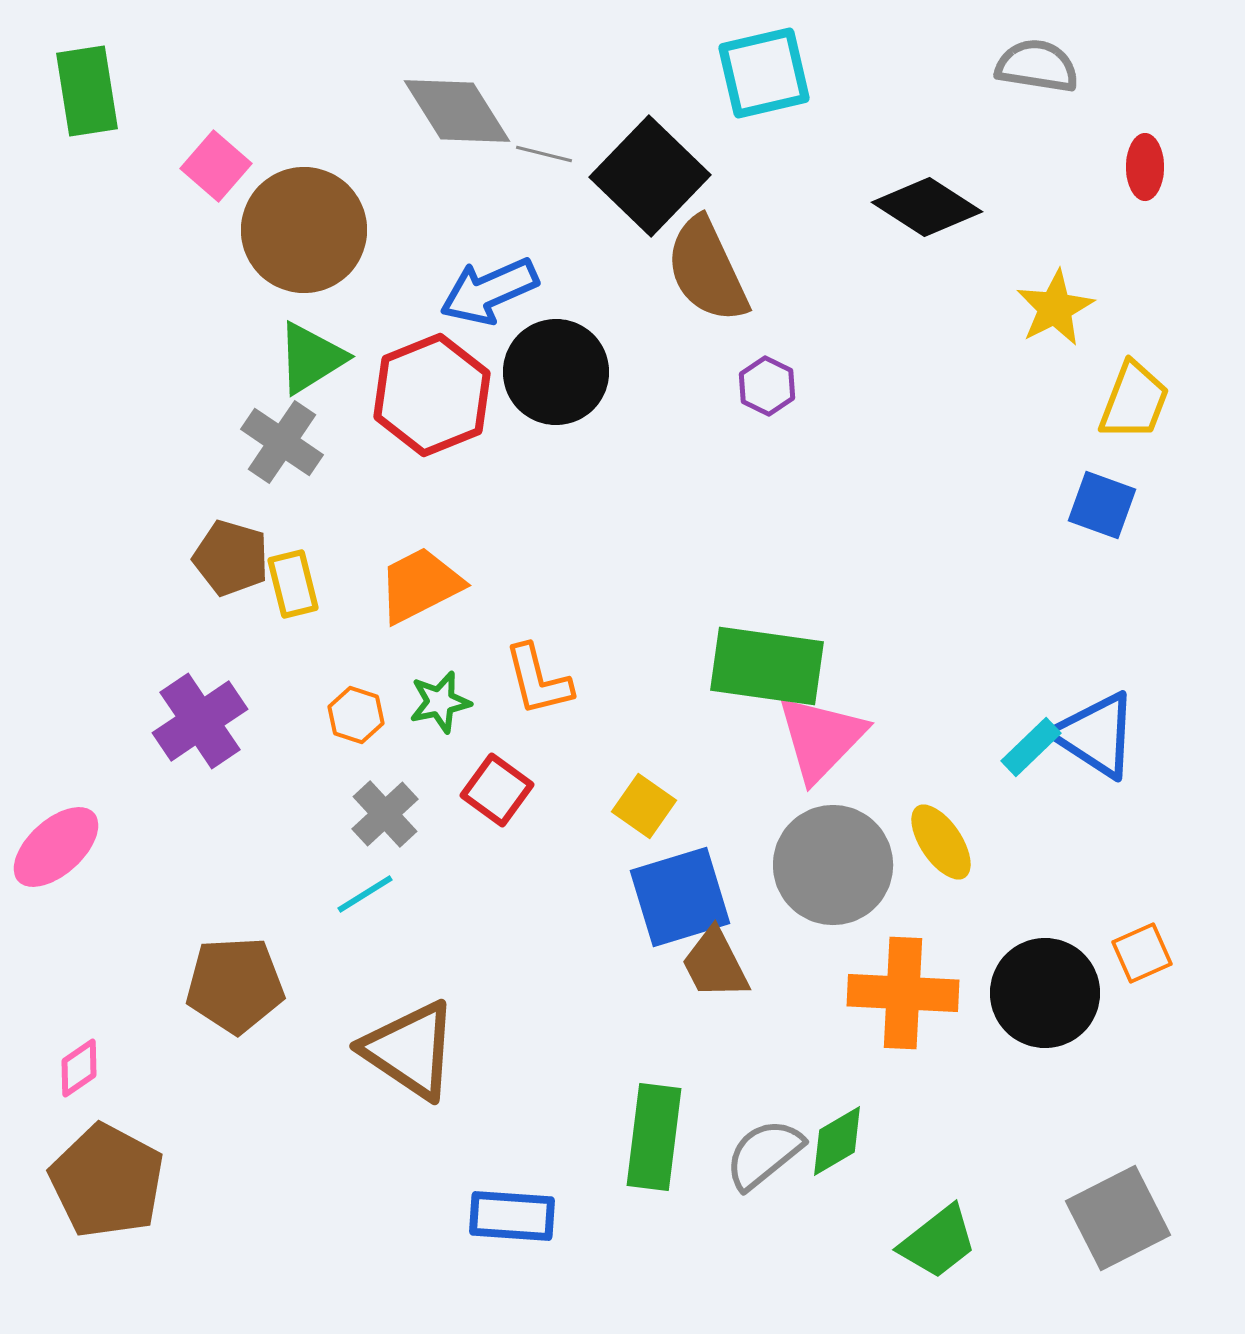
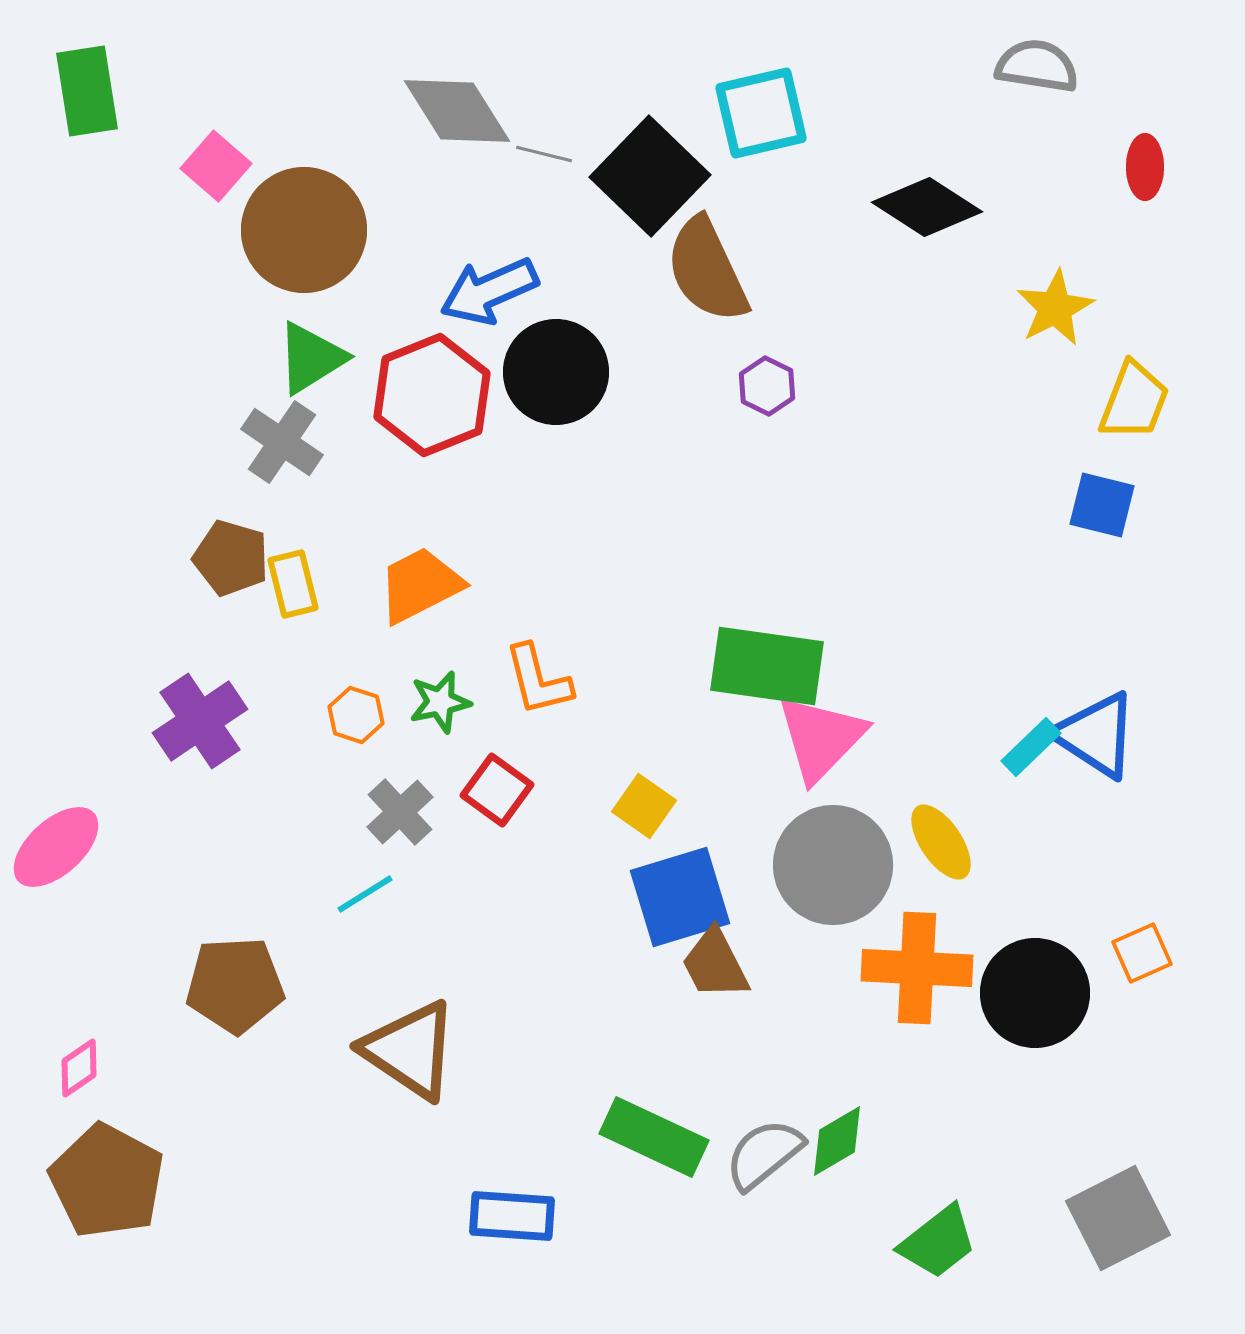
cyan square at (764, 73): moved 3 px left, 40 px down
blue square at (1102, 505): rotated 6 degrees counterclockwise
gray cross at (385, 814): moved 15 px right, 2 px up
orange cross at (903, 993): moved 14 px right, 25 px up
black circle at (1045, 993): moved 10 px left
green rectangle at (654, 1137): rotated 72 degrees counterclockwise
